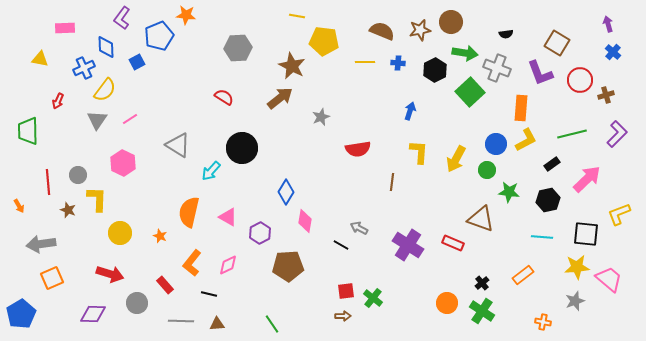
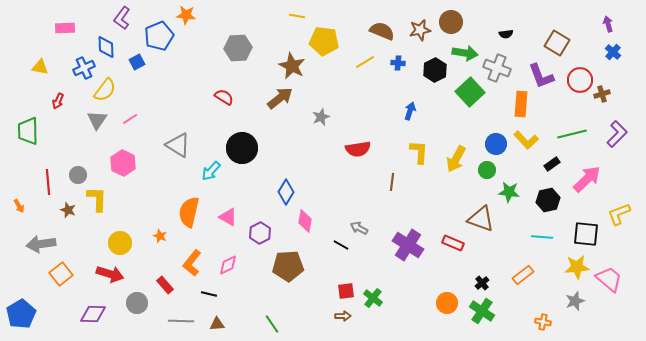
yellow triangle at (40, 59): moved 8 px down
yellow line at (365, 62): rotated 30 degrees counterclockwise
purple L-shape at (540, 73): moved 1 px right, 3 px down
brown cross at (606, 95): moved 4 px left, 1 px up
orange rectangle at (521, 108): moved 4 px up
yellow L-shape at (526, 140): rotated 75 degrees clockwise
yellow circle at (120, 233): moved 10 px down
orange square at (52, 278): moved 9 px right, 4 px up; rotated 15 degrees counterclockwise
